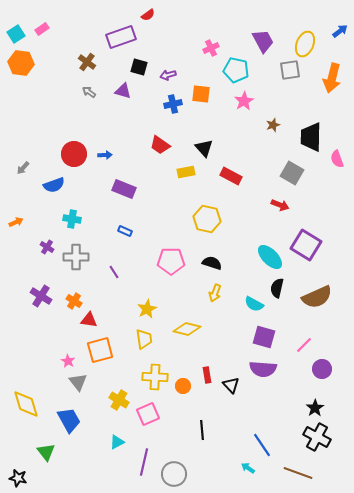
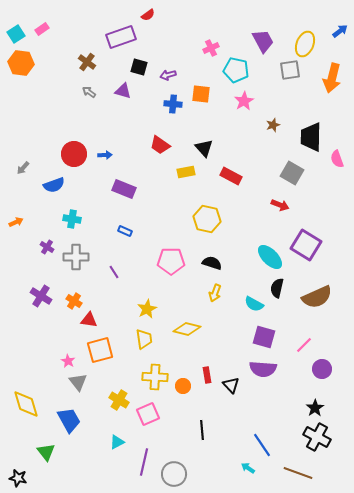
blue cross at (173, 104): rotated 18 degrees clockwise
